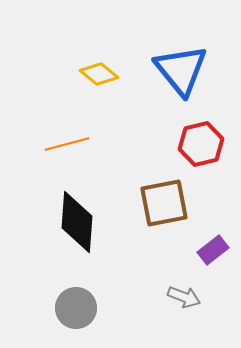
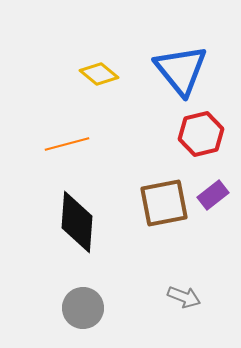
red hexagon: moved 10 px up
purple rectangle: moved 55 px up
gray circle: moved 7 px right
